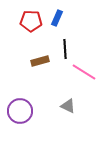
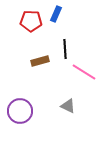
blue rectangle: moved 1 px left, 4 px up
